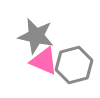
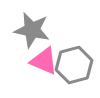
gray star: moved 4 px left, 6 px up
